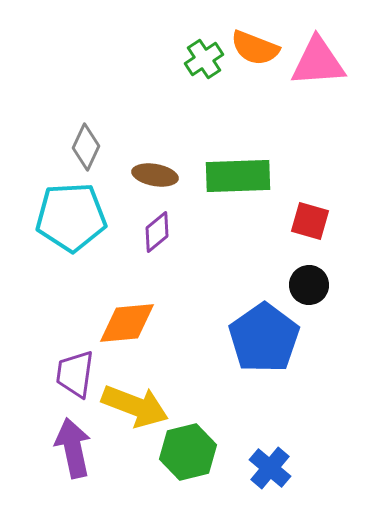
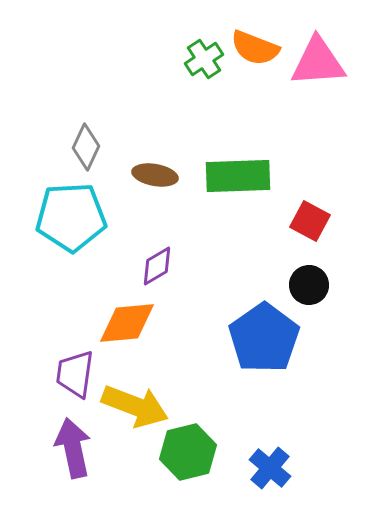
red square: rotated 12 degrees clockwise
purple diamond: moved 34 px down; rotated 9 degrees clockwise
